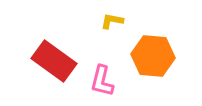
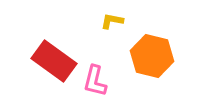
orange hexagon: moved 1 px left; rotated 9 degrees clockwise
pink L-shape: moved 7 px left
